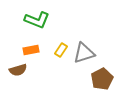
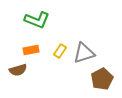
yellow rectangle: moved 1 px left, 1 px down
